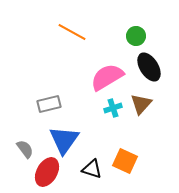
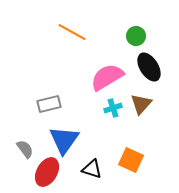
orange square: moved 6 px right, 1 px up
